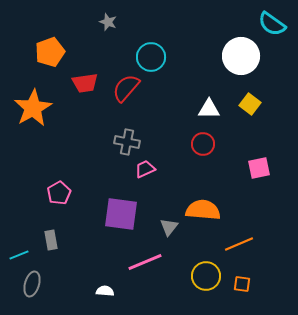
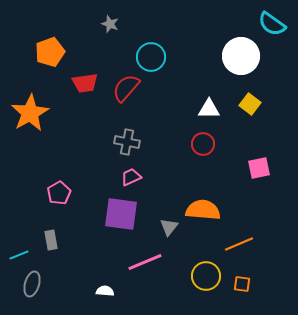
gray star: moved 2 px right, 2 px down
orange star: moved 3 px left, 5 px down
pink trapezoid: moved 14 px left, 8 px down
